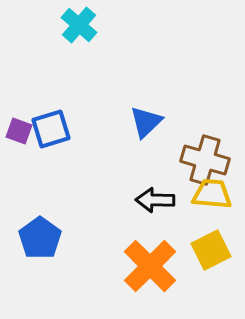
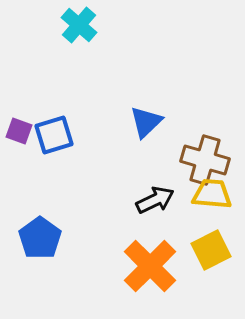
blue square: moved 3 px right, 6 px down
black arrow: rotated 153 degrees clockwise
